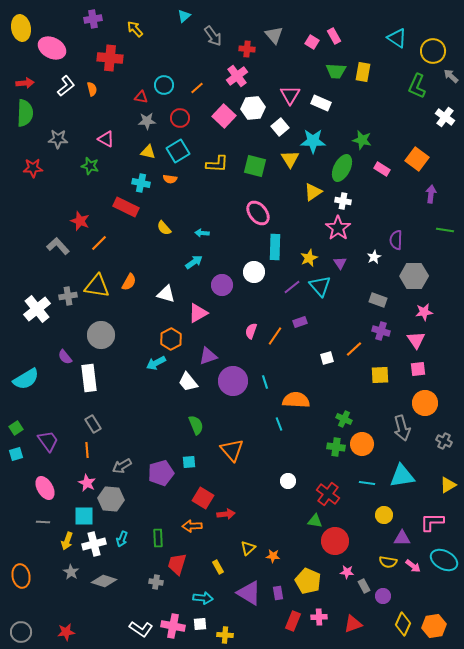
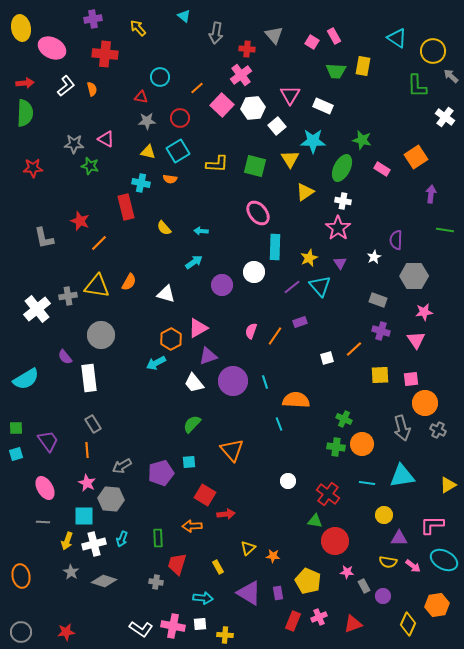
cyan triangle at (184, 16): rotated 40 degrees counterclockwise
yellow arrow at (135, 29): moved 3 px right, 1 px up
gray arrow at (213, 36): moved 3 px right, 3 px up; rotated 45 degrees clockwise
red cross at (110, 58): moved 5 px left, 4 px up
yellow rectangle at (363, 72): moved 6 px up
pink cross at (237, 76): moved 4 px right, 1 px up
cyan circle at (164, 85): moved 4 px left, 8 px up
green L-shape at (417, 86): rotated 25 degrees counterclockwise
white rectangle at (321, 103): moved 2 px right, 3 px down
pink square at (224, 116): moved 2 px left, 11 px up
white square at (280, 127): moved 3 px left, 1 px up
gray star at (58, 139): moved 16 px right, 5 px down
orange square at (417, 159): moved 1 px left, 2 px up; rotated 20 degrees clockwise
yellow triangle at (313, 192): moved 8 px left
red rectangle at (126, 207): rotated 50 degrees clockwise
cyan arrow at (202, 233): moved 1 px left, 2 px up
gray L-shape at (58, 246): moved 14 px left, 8 px up; rotated 150 degrees counterclockwise
pink triangle at (198, 313): moved 15 px down
pink square at (418, 369): moved 7 px left, 10 px down
white trapezoid at (188, 382): moved 6 px right, 1 px down
green semicircle at (196, 425): moved 4 px left, 1 px up; rotated 114 degrees counterclockwise
green square at (16, 428): rotated 32 degrees clockwise
gray cross at (444, 441): moved 6 px left, 11 px up
red square at (203, 498): moved 2 px right, 3 px up
pink L-shape at (432, 522): moved 3 px down
purple triangle at (402, 538): moved 3 px left
pink cross at (319, 617): rotated 21 degrees counterclockwise
yellow diamond at (403, 624): moved 5 px right
orange hexagon at (434, 626): moved 3 px right, 21 px up
